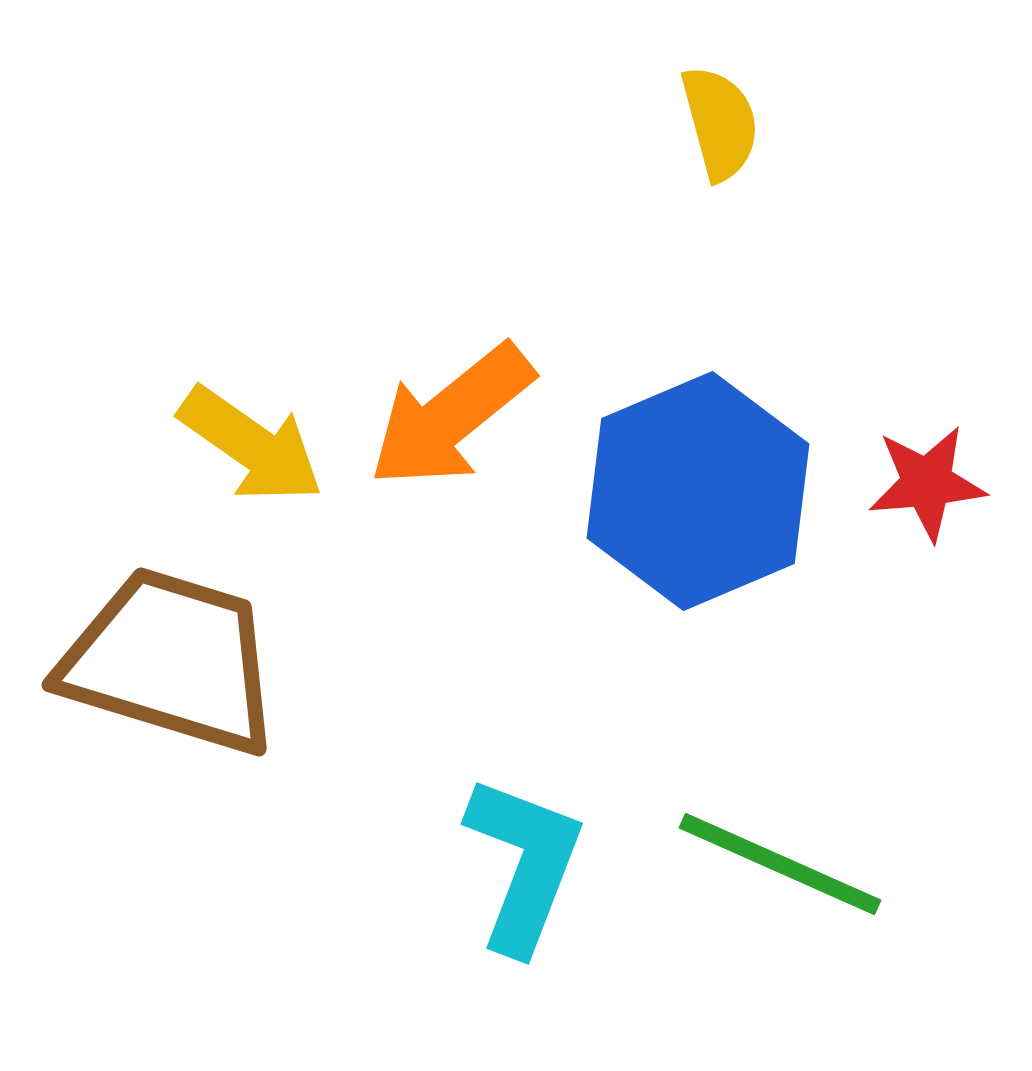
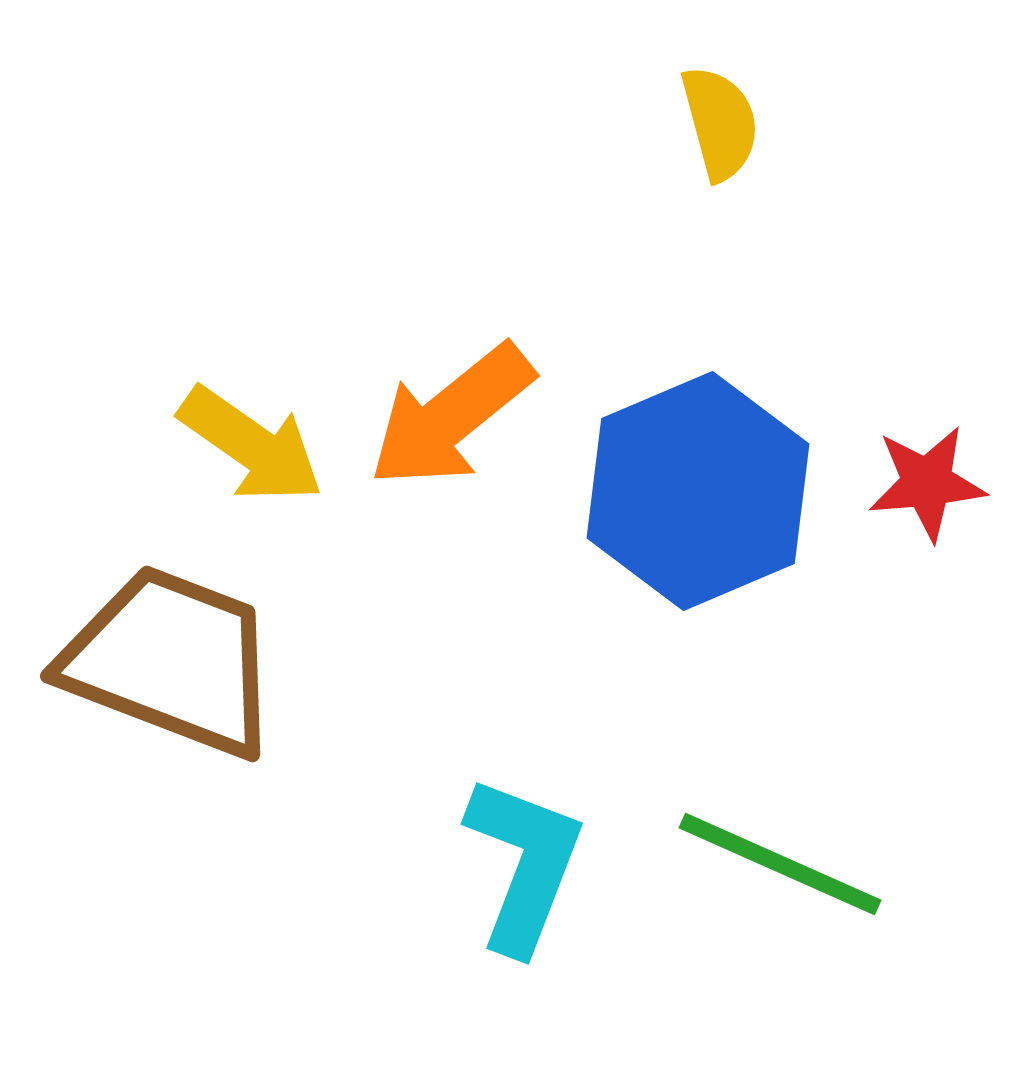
brown trapezoid: rotated 4 degrees clockwise
